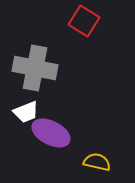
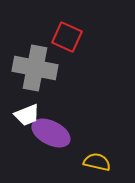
red square: moved 17 px left, 16 px down; rotated 8 degrees counterclockwise
white trapezoid: moved 1 px right, 3 px down
